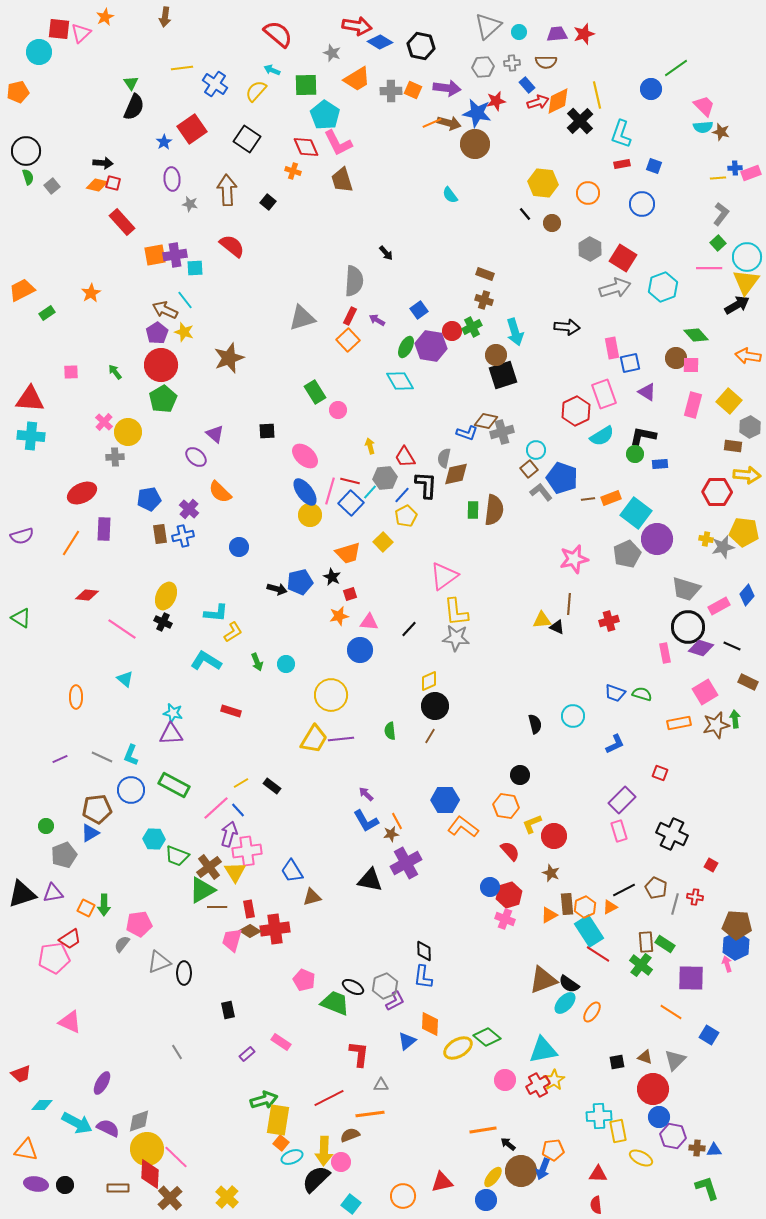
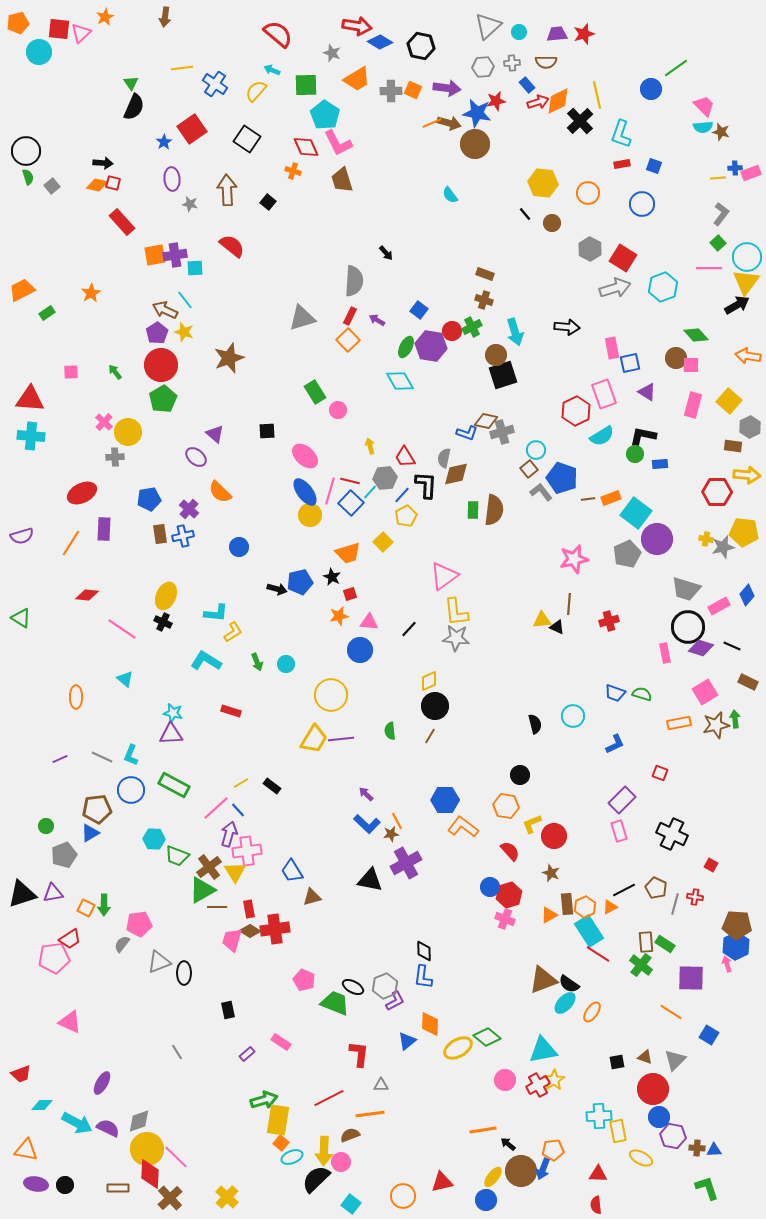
orange pentagon at (18, 92): moved 69 px up
blue square at (419, 310): rotated 18 degrees counterclockwise
blue L-shape at (366, 821): moved 1 px right, 3 px down; rotated 16 degrees counterclockwise
